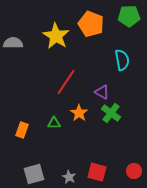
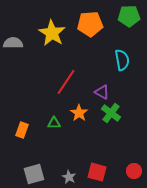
orange pentagon: moved 1 px left; rotated 25 degrees counterclockwise
yellow star: moved 4 px left, 3 px up
